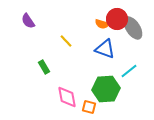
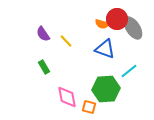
purple semicircle: moved 15 px right, 13 px down
